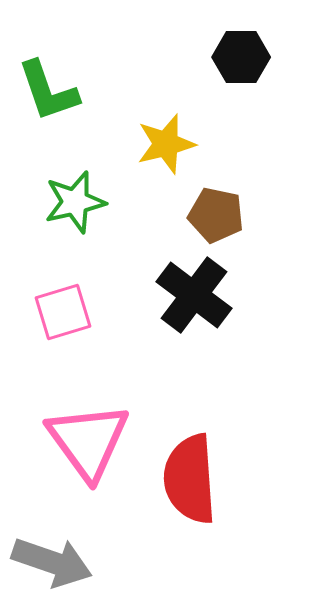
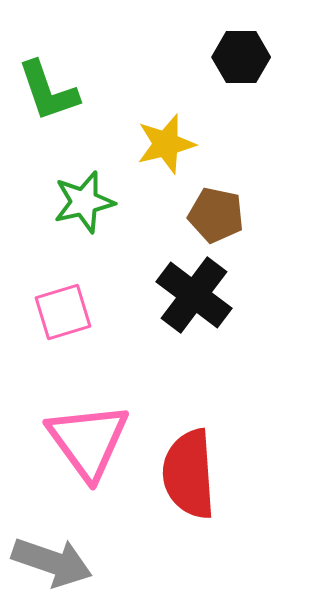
green star: moved 9 px right
red semicircle: moved 1 px left, 5 px up
